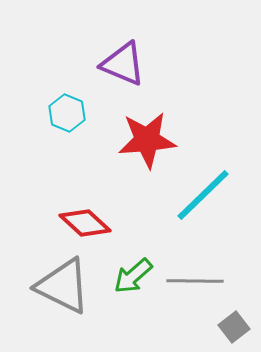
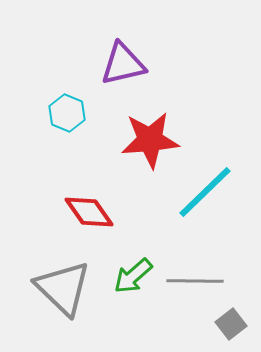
purple triangle: rotated 36 degrees counterclockwise
red star: moved 3 px right
cyan line: moved 2 px right, 3 px up
red diamond: moved 4 px right, 11 px up; rotated 12 degrees clockwise
gray triangle: moved 2 px down; rotated 18 degrees clockwise
gray square: moved 3 px left, 3 px up
